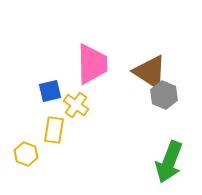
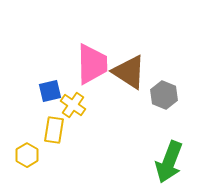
brown triangle: moved 21 px left
yellow cross: moved 3 px left
yellow hexagon: moved 1 px right, 1 px down; rotated 10 degrees clockwise
